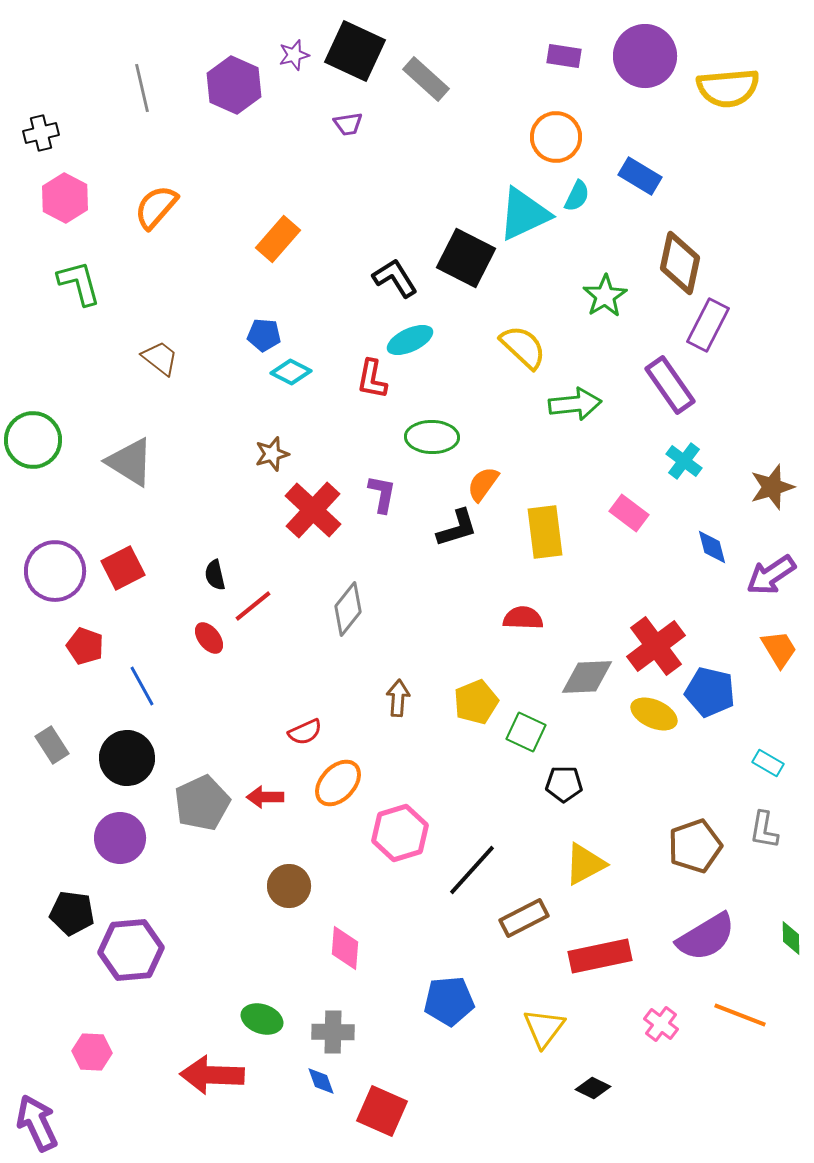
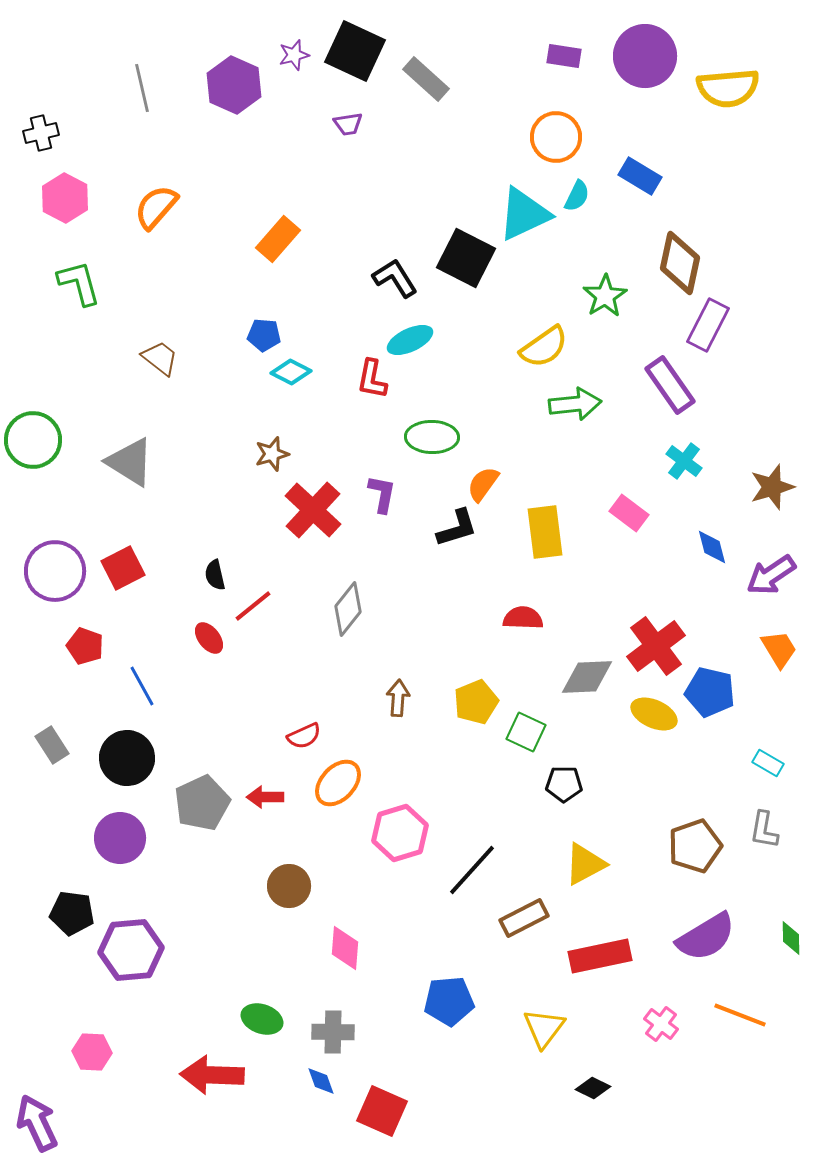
yellow semicircle at (523, 347): moved 21 px right; rotated 102 degrees clockwise
red semicircle at (305, 732): moved 1 px left, 4 px down
